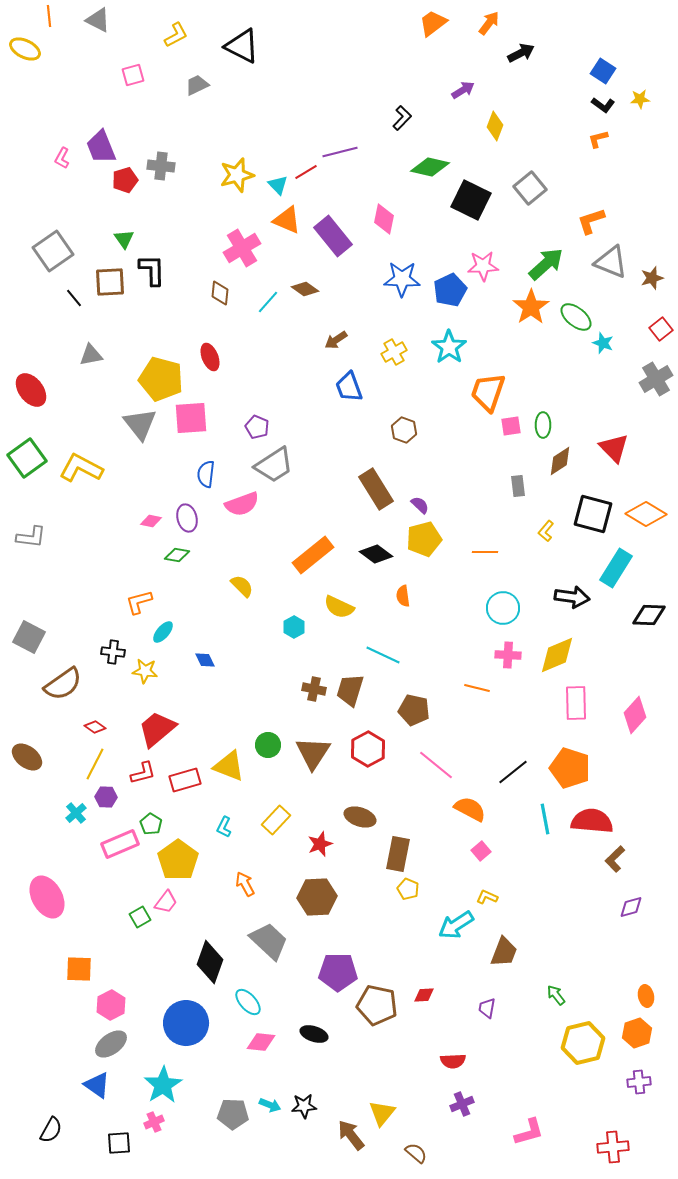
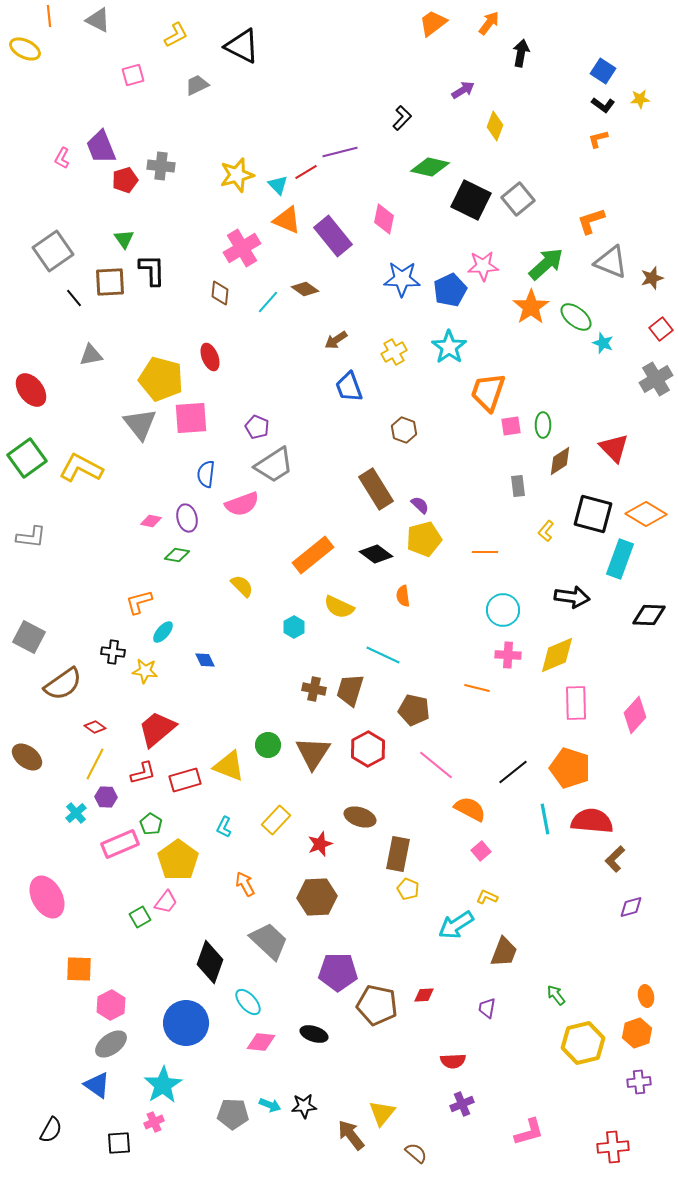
black arrow at (521, 53): rotated 52 degrees counterclockwise
gray square at (530, 188): moved 12 px left, 11 px down
cyan rectangle at (616, 568): moved 4 px right, 9 px up; rotated 12 degrees counterclockwise
cyan circle at (503, 608): moved 2 px down
